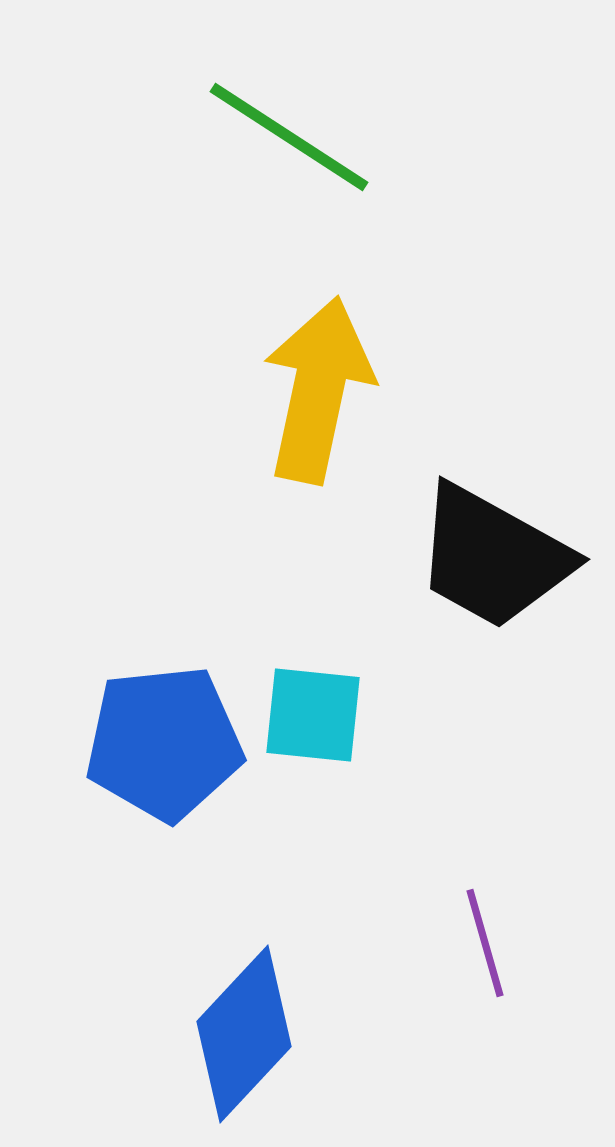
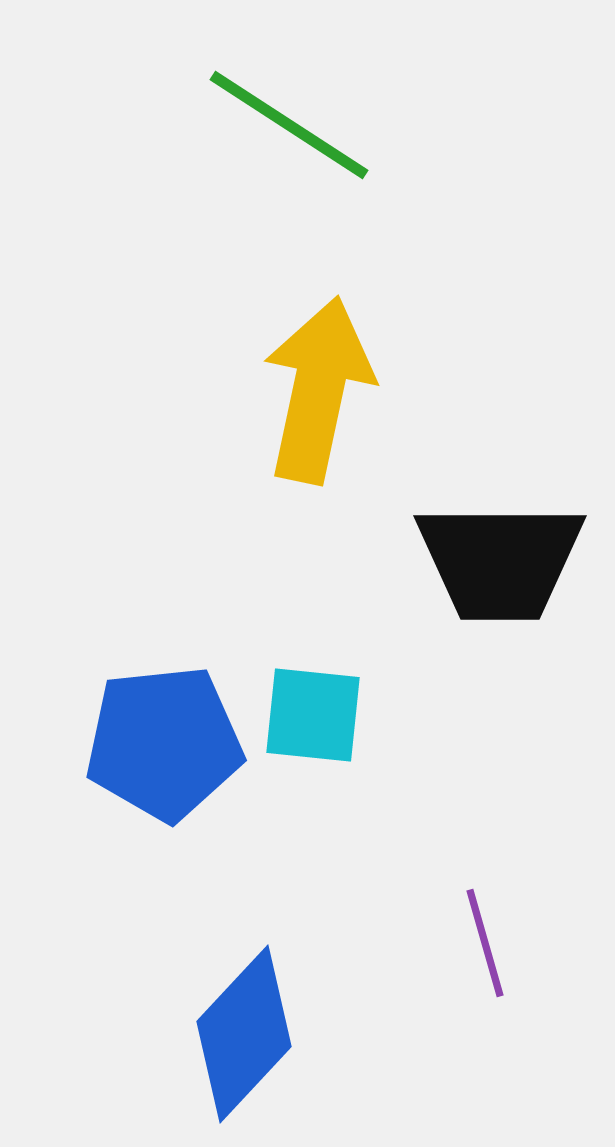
green line: moved 12 px up
black trapezoid: moved 7 px right, 4 px down; rotated 29 degrees counterclockwise
